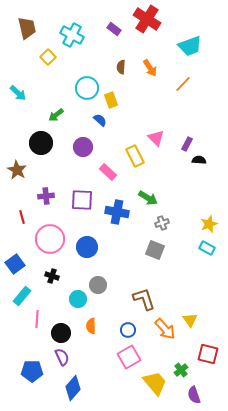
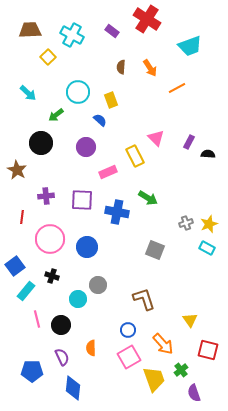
brown trapezoid at (27, 28): moved 3 px right, 2 px down; rotated 80 degrees counterclockwise
purple rectangle at (114, 29): moved 2 px left, 2 px down
orange line at (183, 84): moved 6 px left, 4 px down; rotated 18 degrees clockwise
cyan circle at (87, 88): moved 9 px left, 4 px down
cyan arrow at (18, 93): moved 10 px right
purple rectangle at (187, 144): moved 2 px right, 2 px up
purple circle at (83, 147): moved 3 px right
black semicircle at (199, 160): moved 9 px right, 6 px up
pink rectangle at (108, 172): rotated 66 degrees counterclockwise
red line at (22, 217): rotated 24 degrees clockwise
gray cross at (162, 223): moved 24 px right
blue square at (15, 264): moved 2 px down
cyan rectangle at (22, 296): moved 4 px right, 5 px up
pink line at (37, 319): rotated 18 degrees counterclockwise
orange semicircle at (91, 326): moved 22 px down
orange arrow at (165, 329): moved 2 px left, 15 px down
black circle at (61, 333): moved 8 px up
red square at (208, 354): moved 4 px up
yellow trapezoid at (155, 383): moved 1 px left, 4 px up; rotated 20 degrees clockwise
blue diamond at (73, 388): rotated 35 degrees counterclockwise
purple semicircle at (194, 395): moved 2 px up
